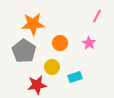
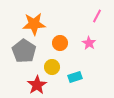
orange star: moved 1 px right
red star: rotated 24 degrees counterclockwise
